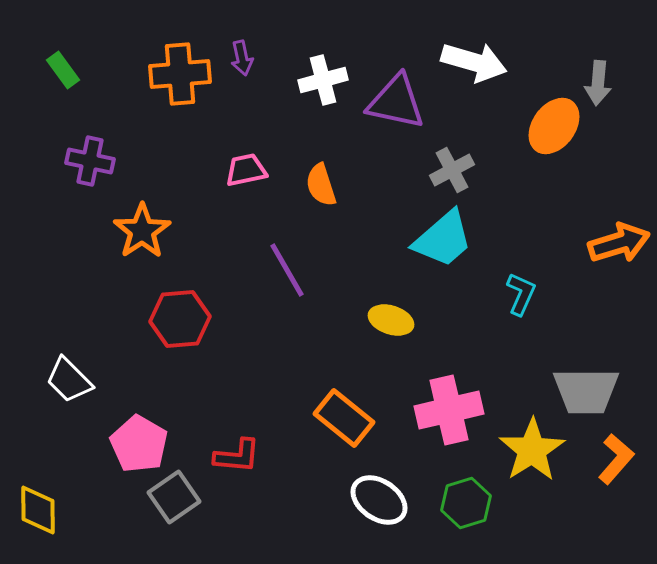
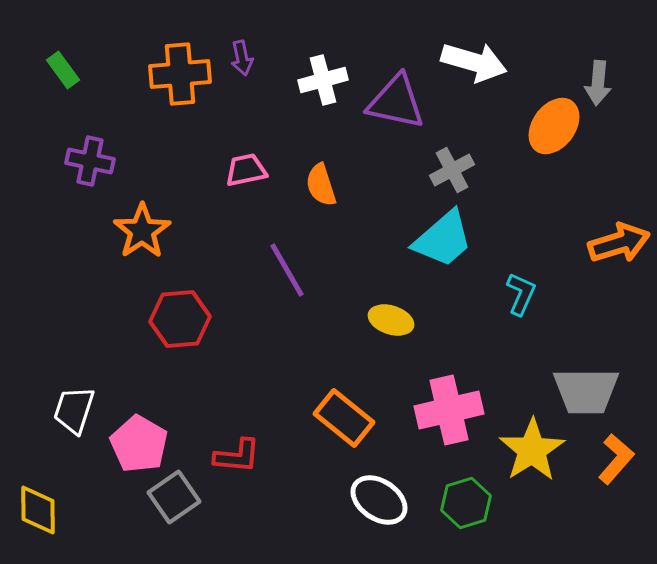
white trapezoid: moved 5 px right, 30 px down; rotated 63 degrees clockwise
